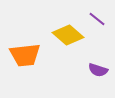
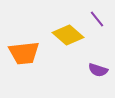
purple line: rotated 12 degrees clockwise
orange trapezoid: moved 1 px left, 2 px up
